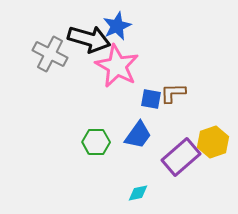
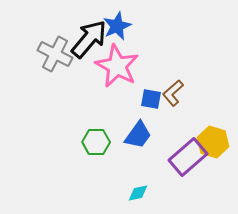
black arrow: rotated 66 degrees counterclockwise
gray cross: moved 5 px right
brown L-shape: rotated 40 degrees counterclockwise
yellow hexagon: rotated 24 degrees counterclockwise
purple rectangle: moved 7 px right
